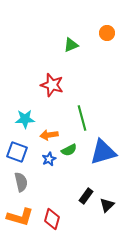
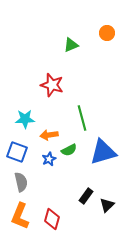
orange L-shape: moved 1 px up; rotated 96 degrees clockwise
